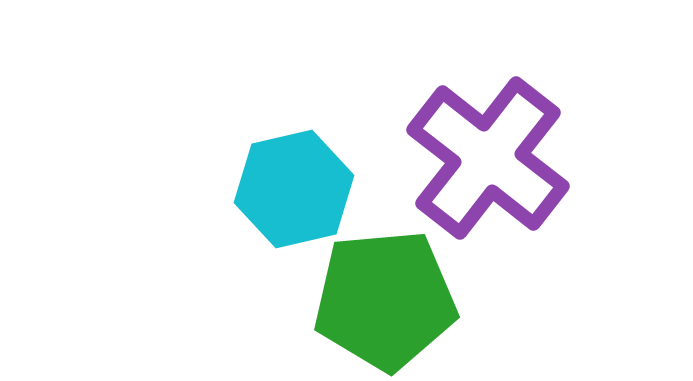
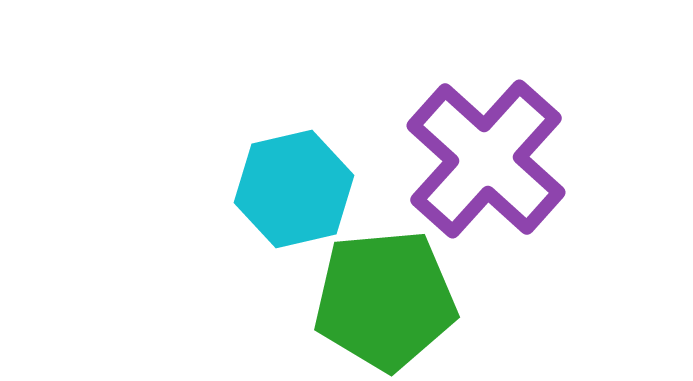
purple cross: moved 2 px left, 1 px down; rotated 4 degrees clockwise
